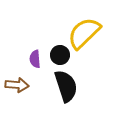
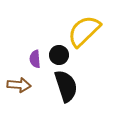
yellow semicircle: moved 2 px up
black circle: moved 1 px left
brown arrow: moved 2 px right
